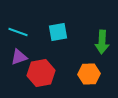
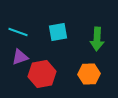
green arrow: moved 5 px left, 3 px up
purple triangle: moved 1 px right
red hexagon: moved 1 px right, 1 px down
